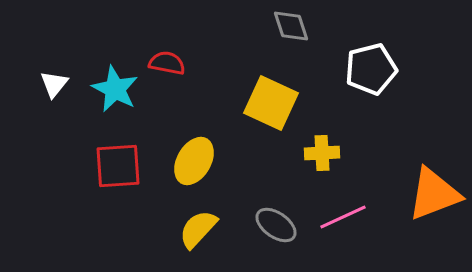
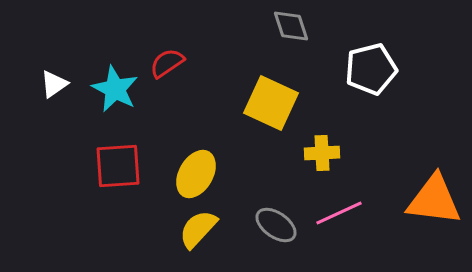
red semicircle: rotated 45 degrees counterclockwise
white triangle: rotated 16 degrees clockwise
yellow ellipse: moved 2 px right, 13 px down
orange triangle: moved 6 px down; rotated 28 degrees clockwise
pink line: moved 4 px left, 4 px up
